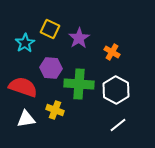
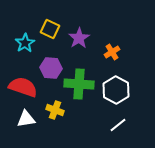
orange cross: rotated 28 degrees clockwise
